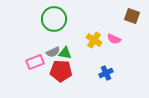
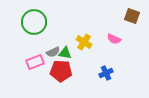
green circle: moved 20 px left, 3 px down
yellow cross: moved 10 px left, 2 px down
